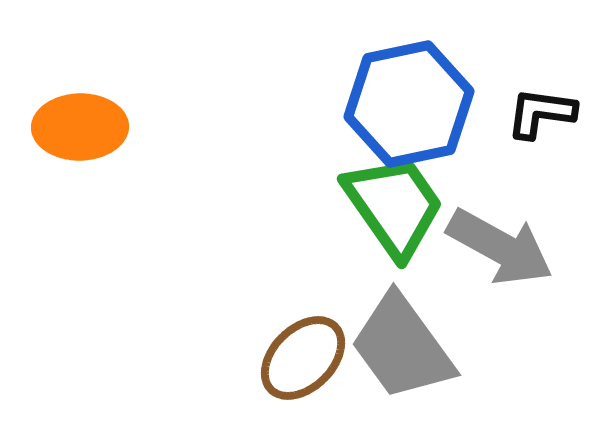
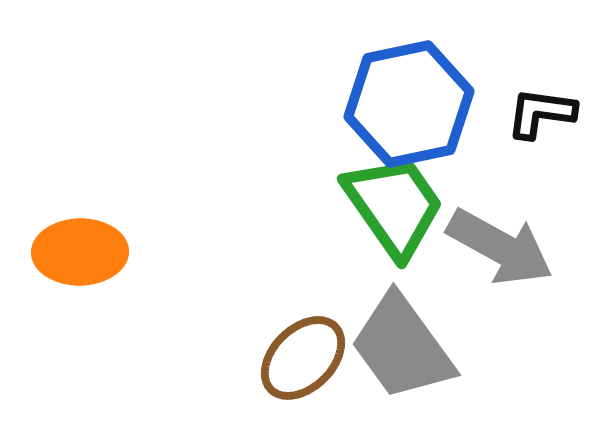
orange ellipse: moved 125 px down
